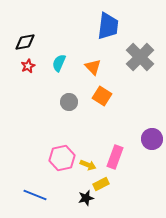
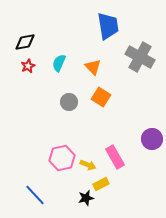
blue trapezoid: rotated 16 degrees counterclockwise
gray cross: rotated 16 degrees counterclockwise
orange square: moved 1 px left, 1 px down
pink rectangle: rotated 50 degrees counterclockwise
blue line: rotated 25 degrees clockwise
